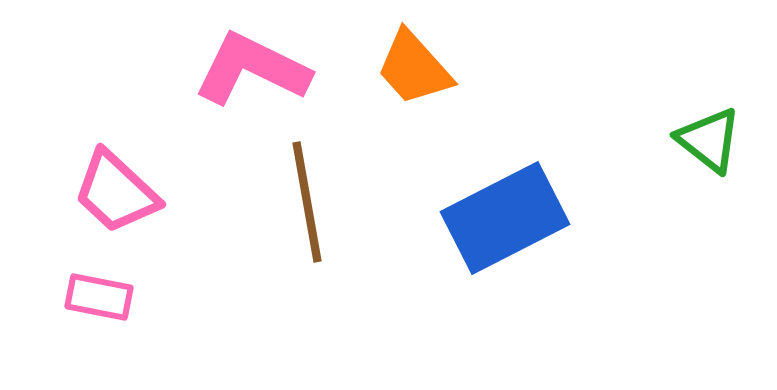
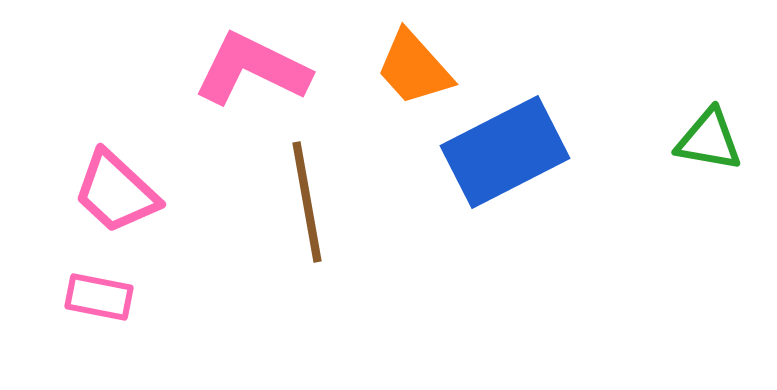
green triangle: rotated 28 degrees counterclockwise
blue rectangle: moved 66 px up
